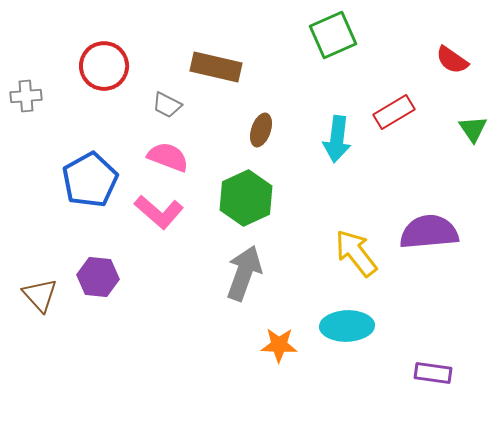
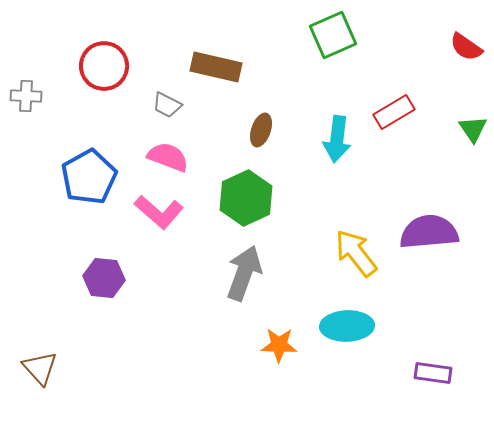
red semicircle: moved 14 px right, 13 px up
gray cross: rotated 8 degrees clockwise
blue pentagon: moved 1 px left, 3 px up
purple hexagon: moved 6 px right, 1 px down
brown triangle: moved 73 px down
